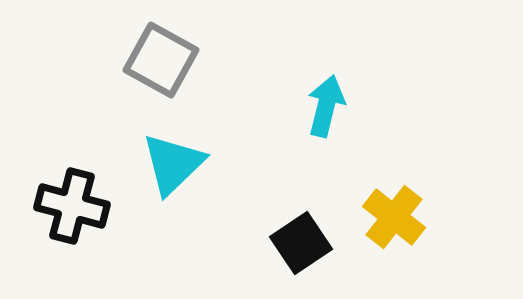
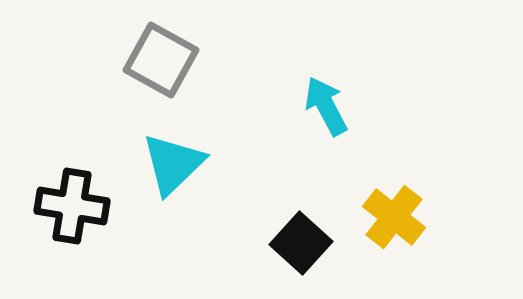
cyan arrow: rotated 42 degrees counterclockwise
black cross: rotated 6 degrees counterclockwise
black square: rotated 14 degrees counterclockwise
